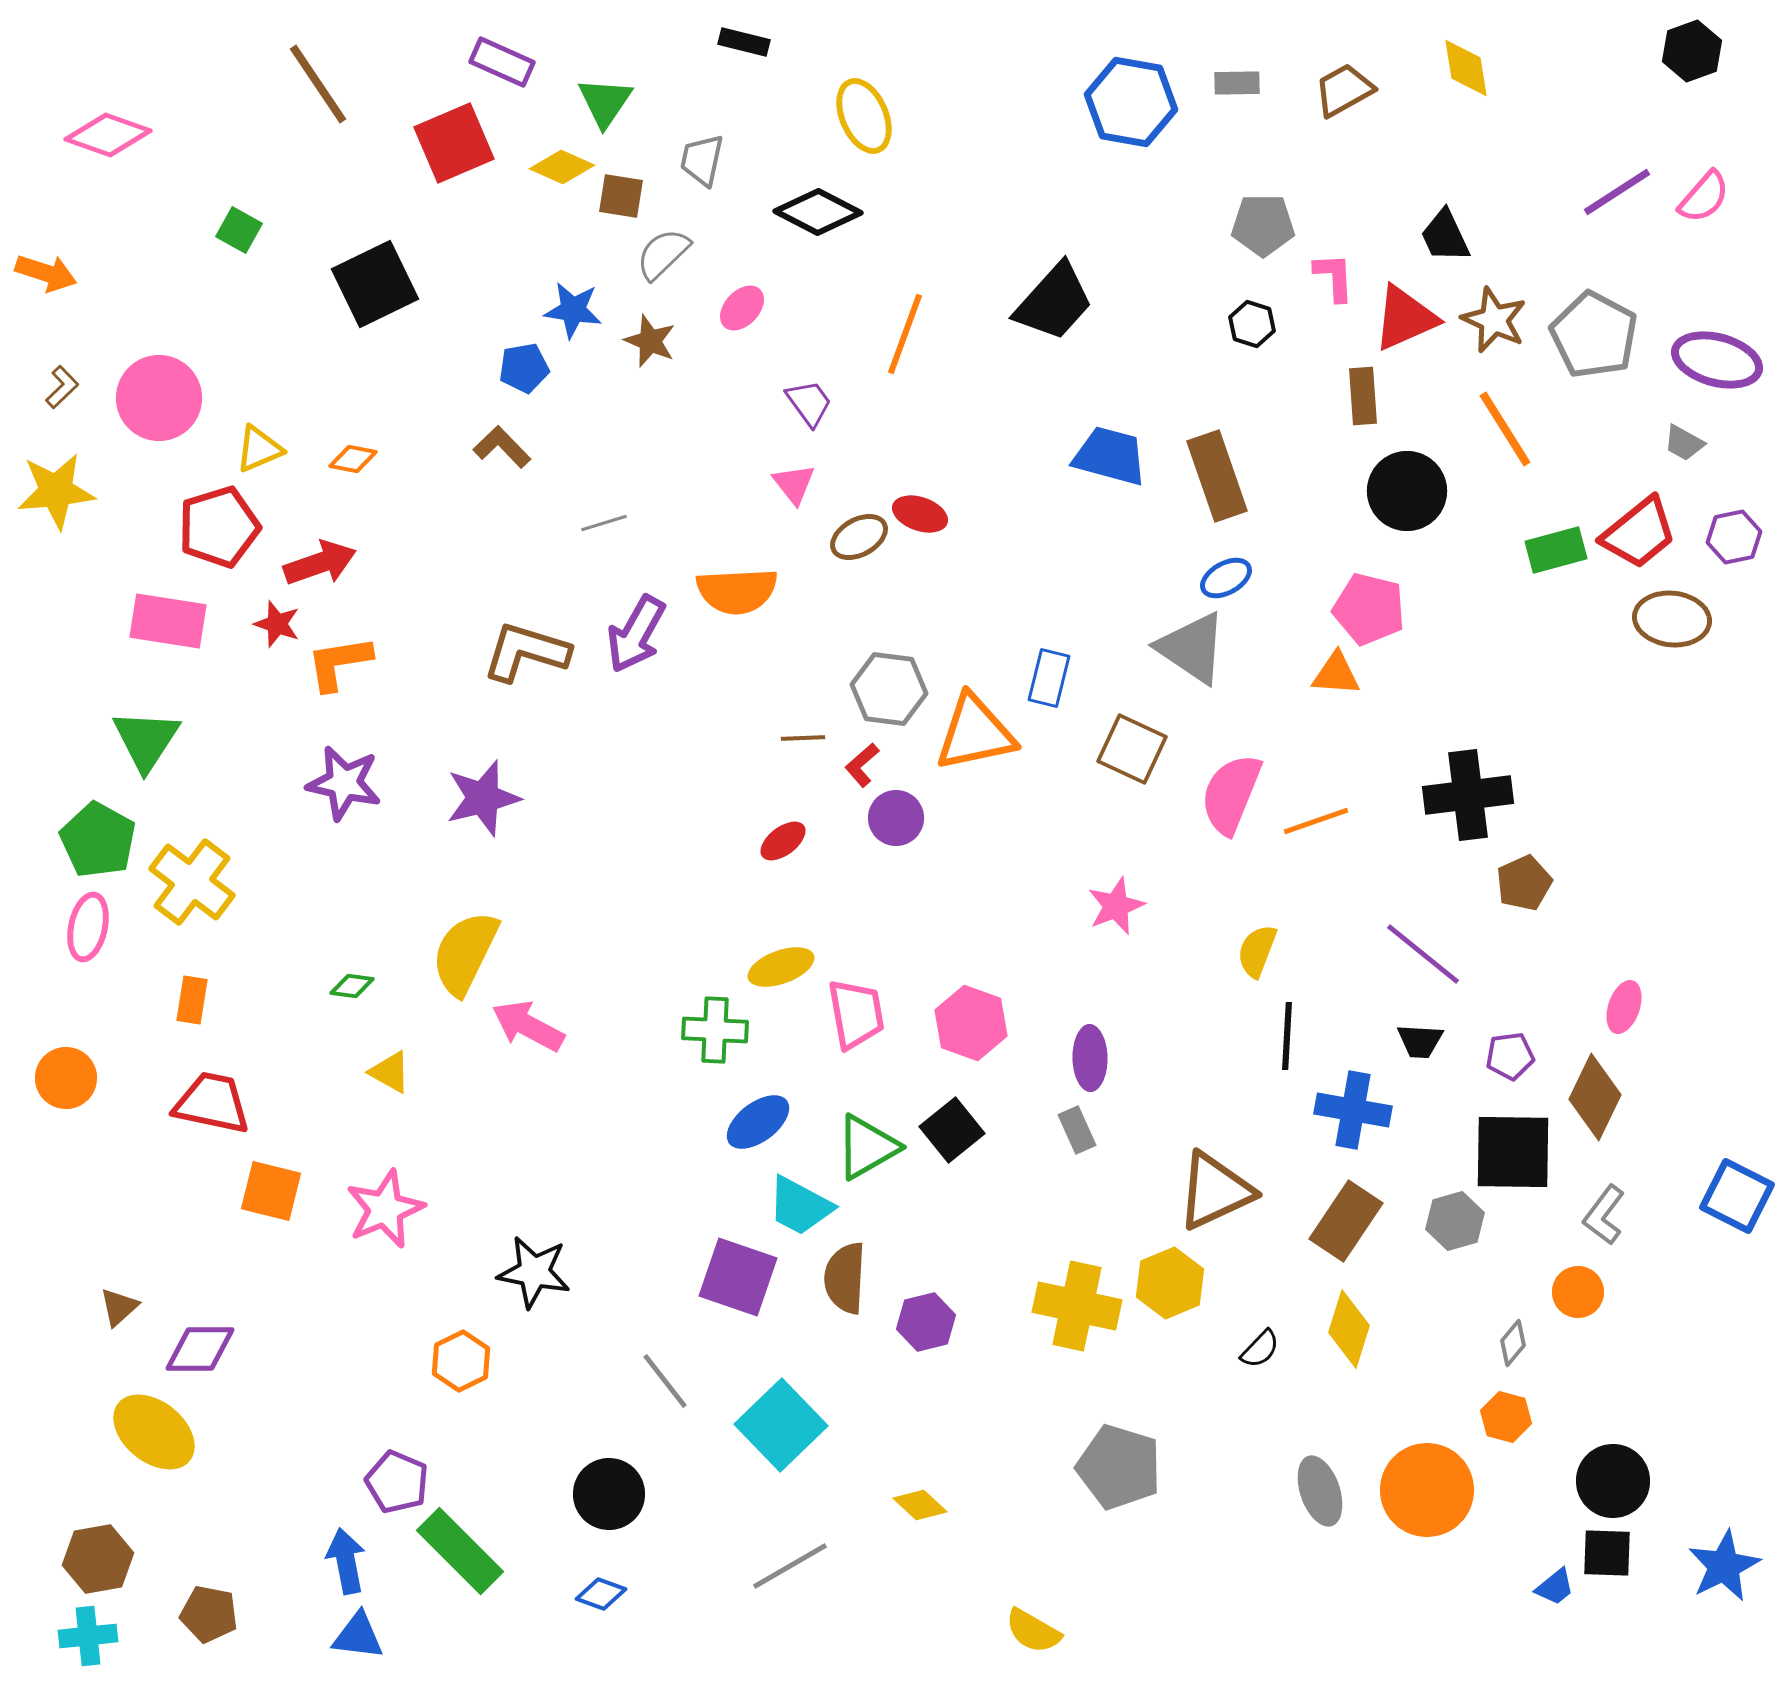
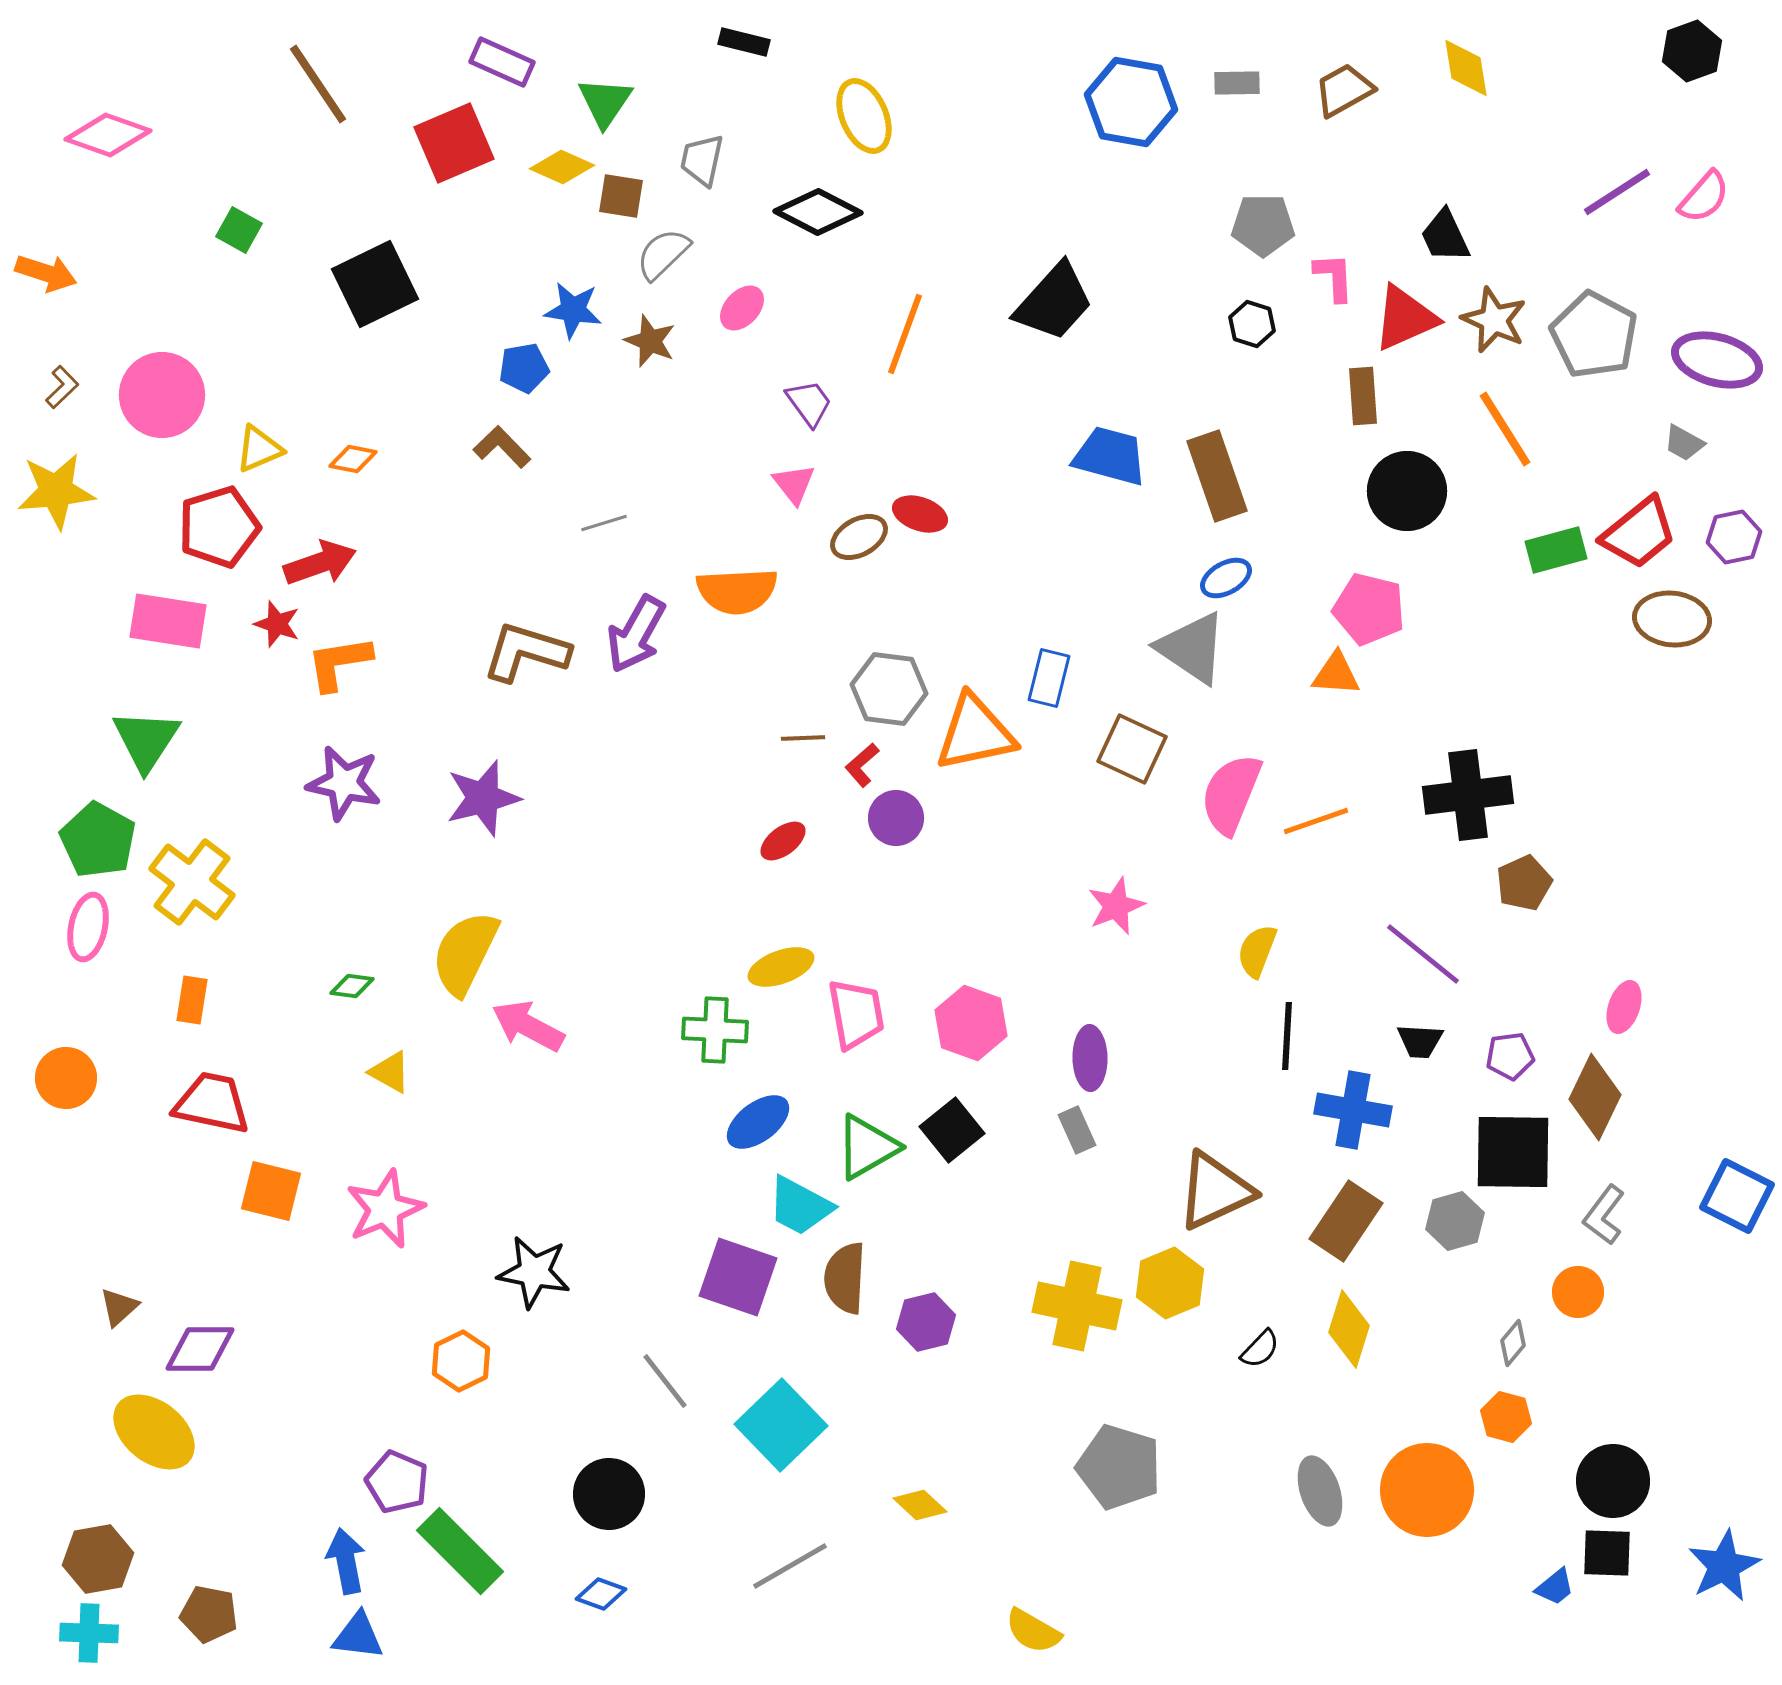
pink circle at (159, 398): moved 3 px right, 3 px up
cyan cross at (88, 1636): moved 1 px right, 3 px up; rotated 8 degrees clockwise
